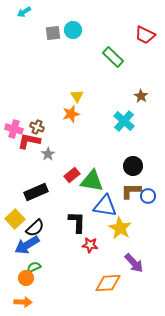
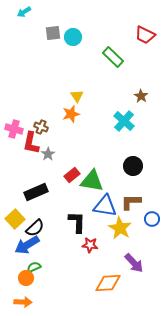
cyan circle: moved 7 px down
brown cross: moved 4 px right
red L-shape: moved 2 px right, 2 px down; rotated 90 degrees counterclockwise
brown L-shape: moved 11 px down
blue circle: moved 4 px right, 23 px down
